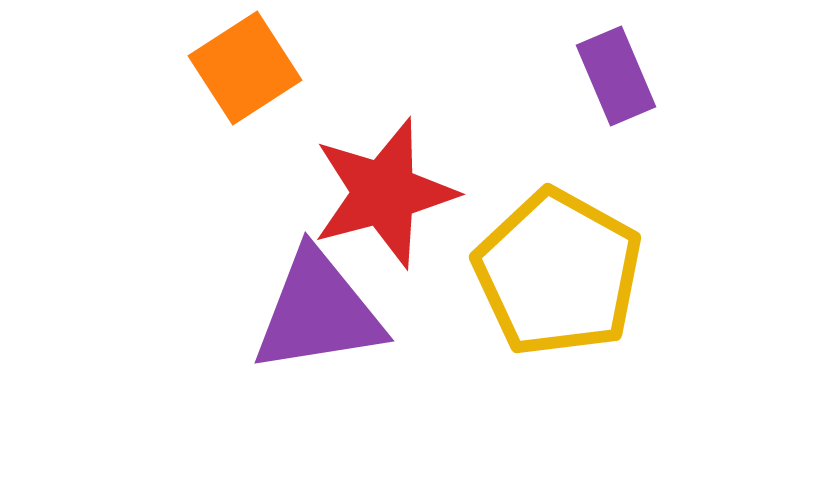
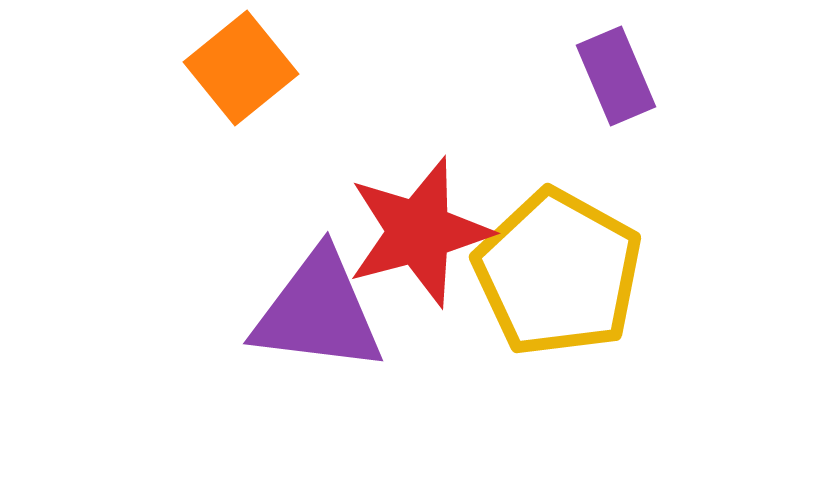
orange square: moved 4 px left; rotated 6 degrees counterclockwise
red star: moved 35 px right, 39 px down
purple triangle: rotated 16 degrees clockwise
